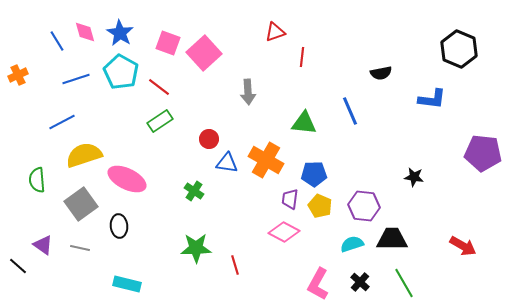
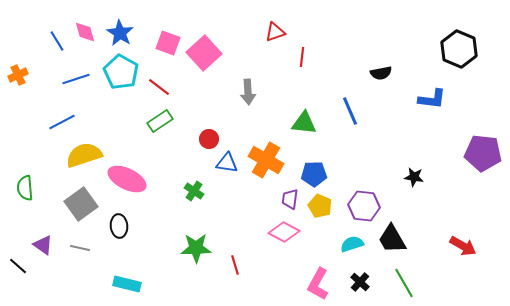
green semicircle at (37, 180): moved 12 px left, 8 px down
black trapezoid at (392, 239): rotated 120 degrees counterclockwise
